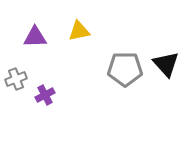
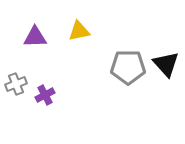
gray pentagon: moved 3 px right, 2 px up
gray cross: moved 5 px down
